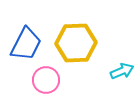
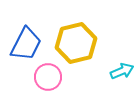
yellow hexagon: rotated 12 degrees counterclockwise
pink circle: moved 2 px right, 3 px up
